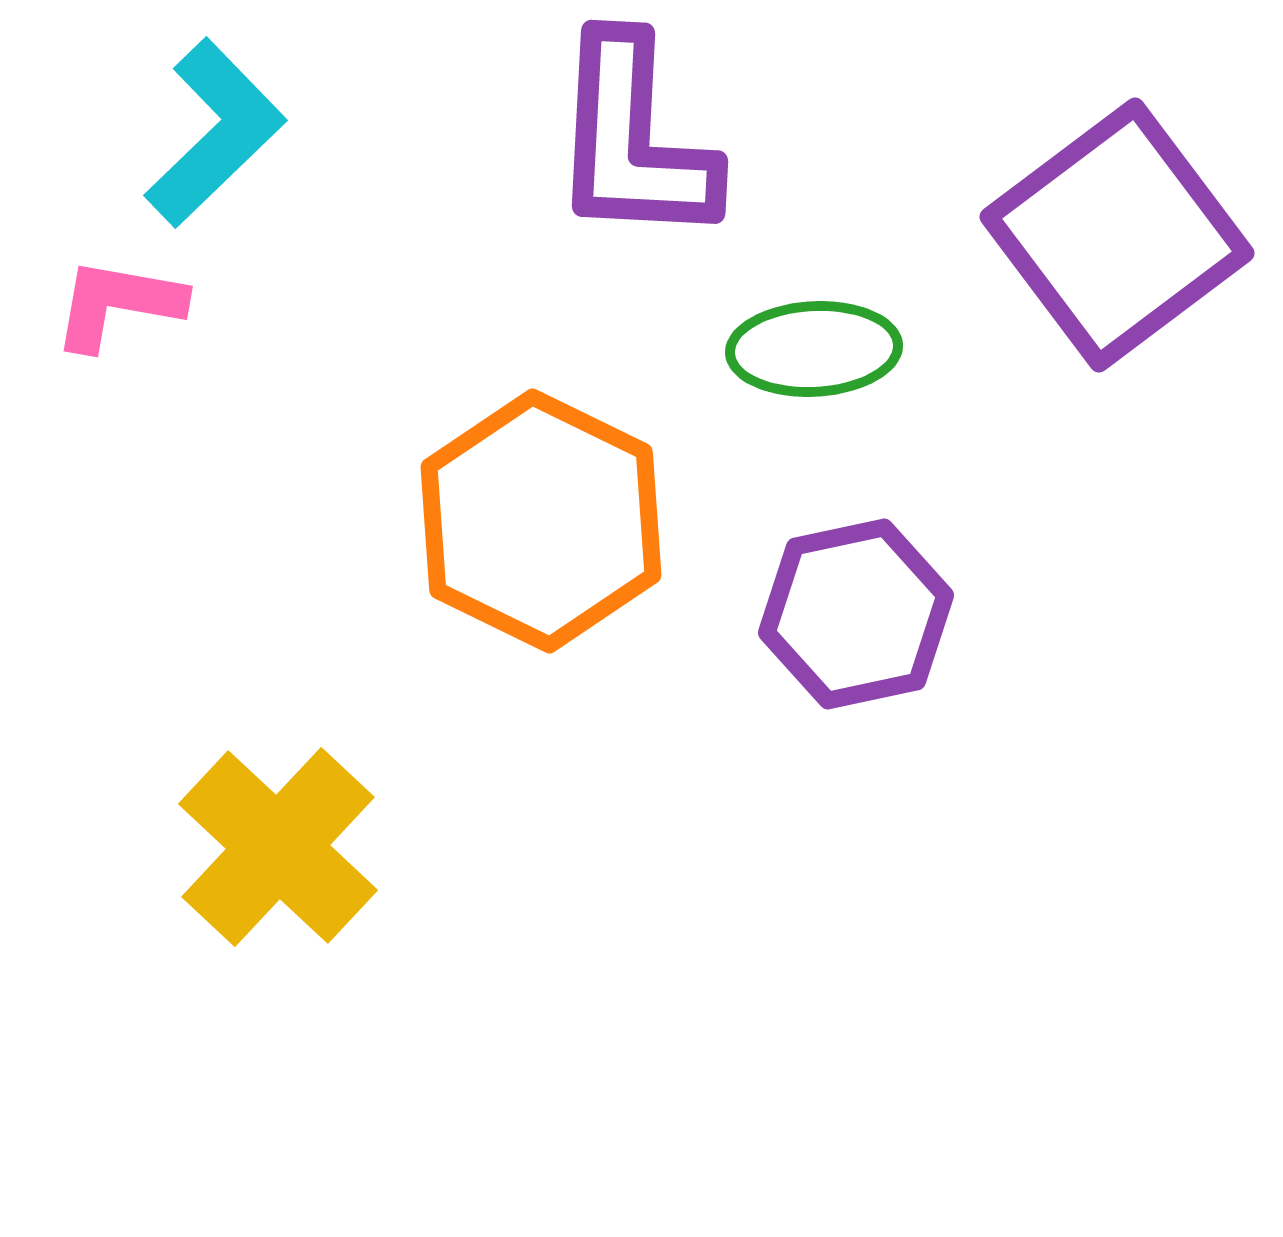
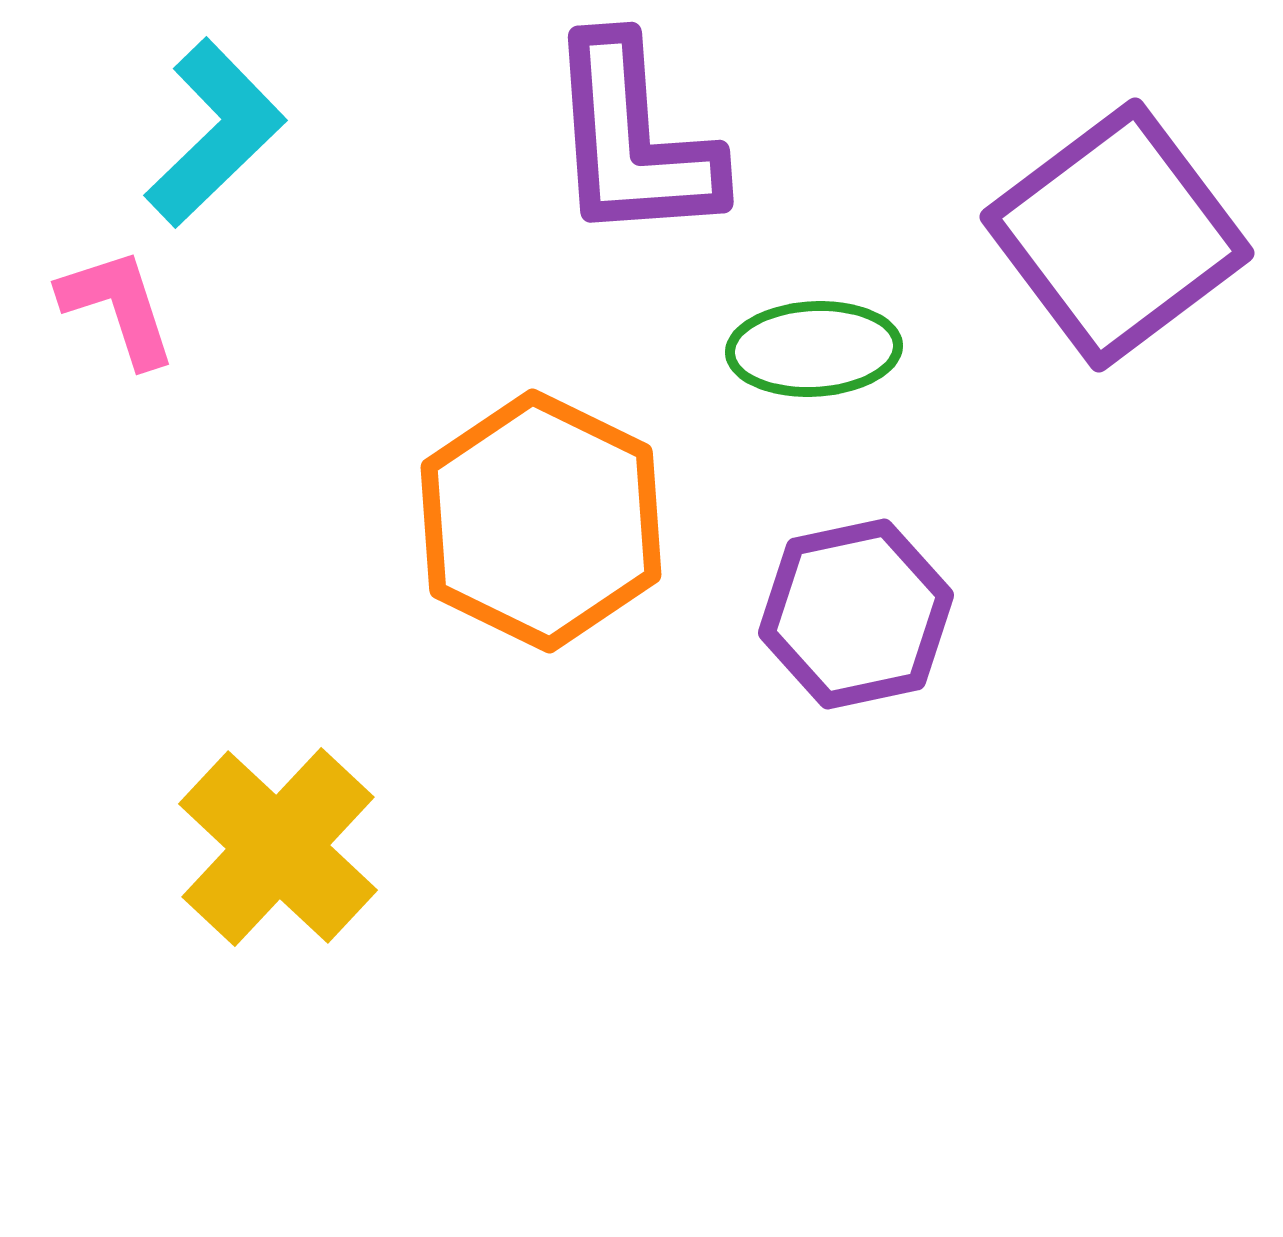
purple L-shape: rotated 7 degrees counterclockwise
pink L-shape: moved 3 px down; rotated 62 degrees clockwise
